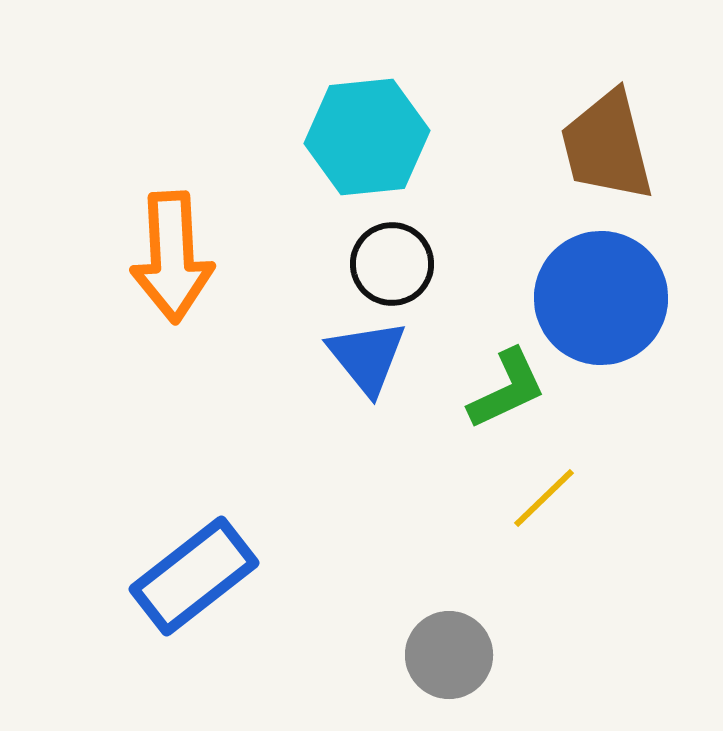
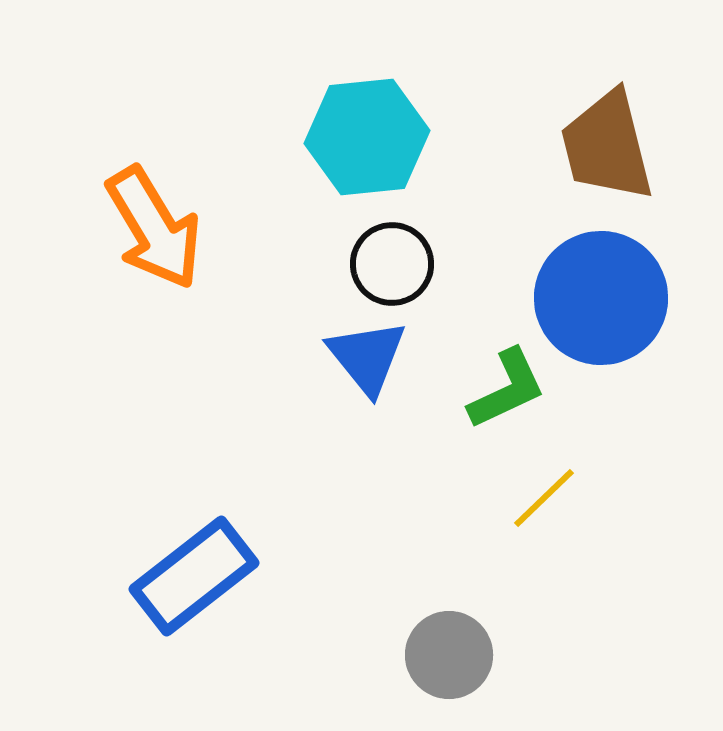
orange arrow: moved 18 px left, 29 px up; rotated 28 degrees counterclockwise
